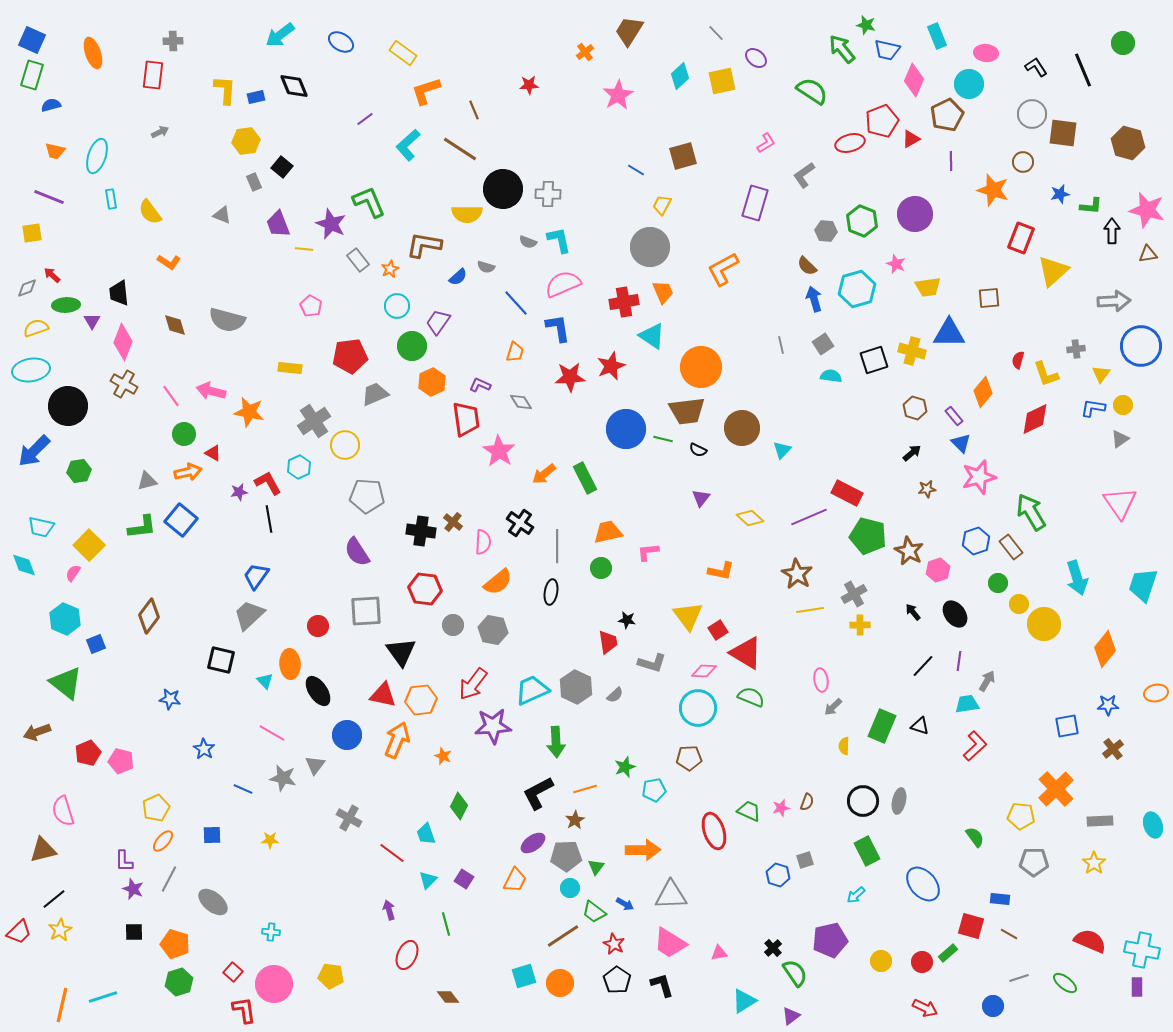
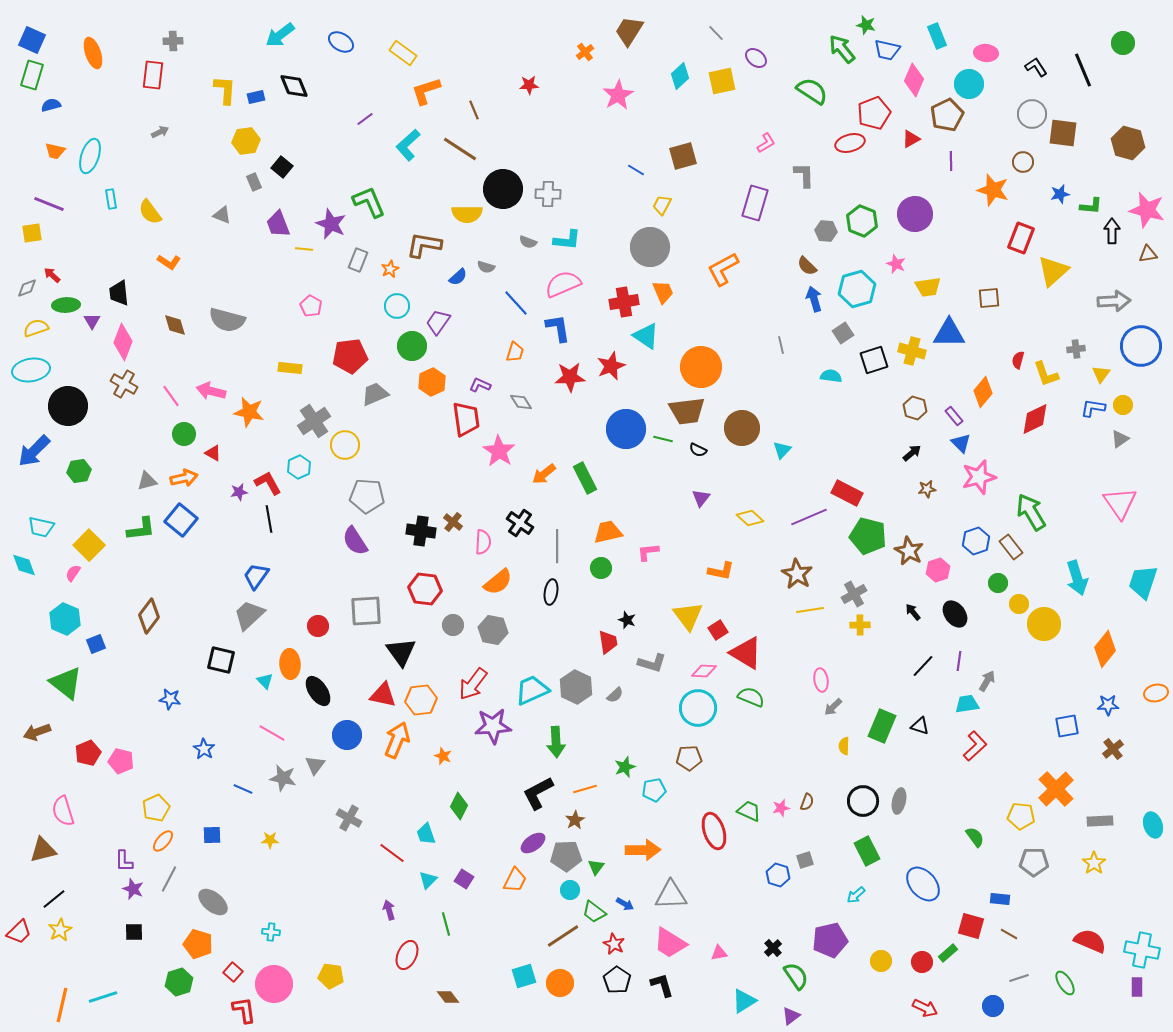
red pentagon at (882, 121): moved 8 px left, 8 px up
cyan ellipse at (97, 156): moved 7 px left
gray L-shape at (804, 175): rotated 124 degrees clockwise
purple line at (49, 197): moved 7 px down
cyan L-shape at (559, 240): moved 8 px right; rotated 108 degrees clockwise
gray rectangle at (358, 260): rotated 60 degrees clockwise
cyan triangle at (652, 336): moved 6 px left
gray square at (823, 344): moved 20 px right, 11 px up
orange arrow at (188, 472): moved 4 px left, 6 px down
green L-shape at (142, 527): moved 1 px left, 2 px down
purple semicircle at (357, 552): moved 2 px left, 11 px up
cyan trapezoid at (1143, 585): moved 3 px up
black star at (627, 620): rotated 12 degrees clockwise
cyan circle at (570, 888): moved 2 px down
orange pentagon at (175, 944): moved 23 px right
green semicircle at (795, 973): moved 1 px right, 3 px down
green ellipse at (1065, 983): rotated 20 degrees clockwise
